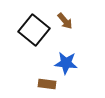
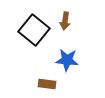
brown arrow: rotated 48 degrees clockwise
blue star: moved 1 px right, 3 px up
